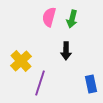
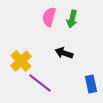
black arrow: moved 2 px left, 2 px down; rotated 108 degrees clockwise
purple line: rotated 70 degrees counterclockwise
